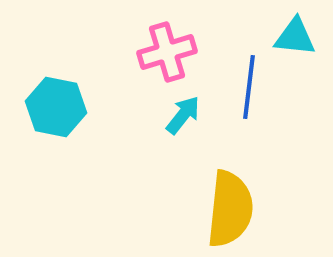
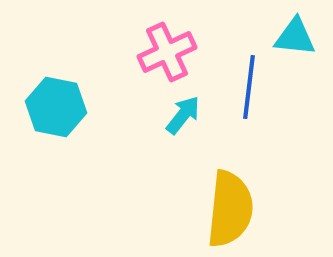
pink cross: rotated 8 degrees counterclockwise
